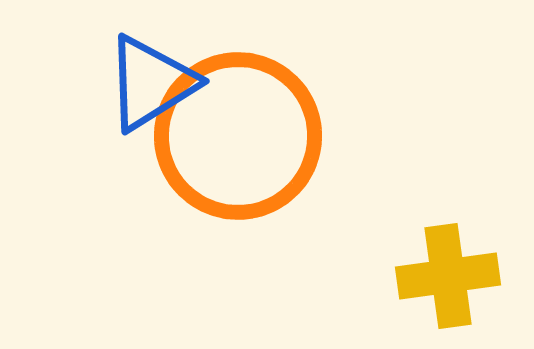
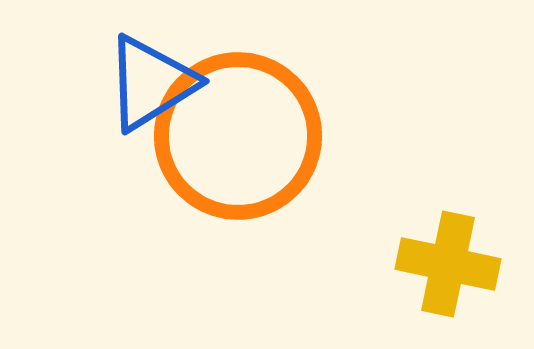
yellow cross: moved 12 px up; rotated 20 degrees clockwise
